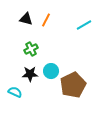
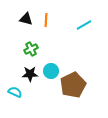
orange line: rotated 24 degrees counterclockwise
